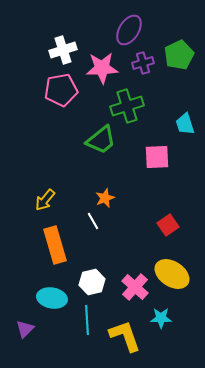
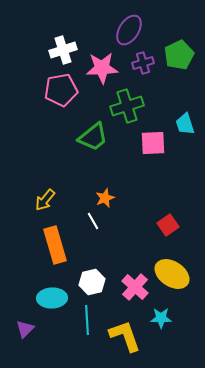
green trapezoid: moved 8 px left, 3 px up
pink square: moved 4 px left, 14 px up
cyan ellipse: rotated 12 degrees counterclockwise
